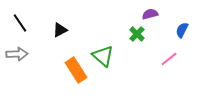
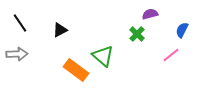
pink line: moved 2 px right, 4 px up
orange rectangle: rotated 20 degrees counterclockwise
